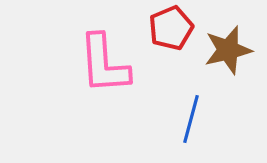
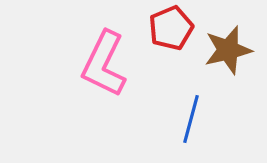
pink L-shape: rotated 30 degrees clockwise
